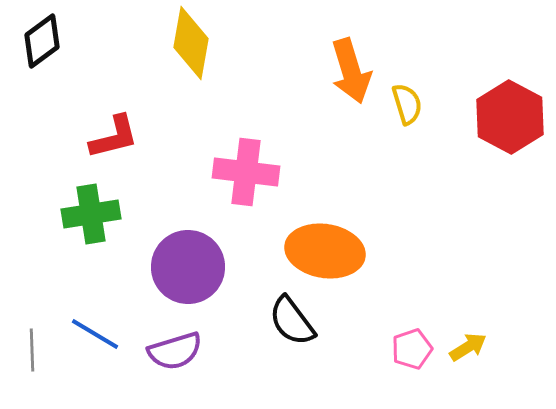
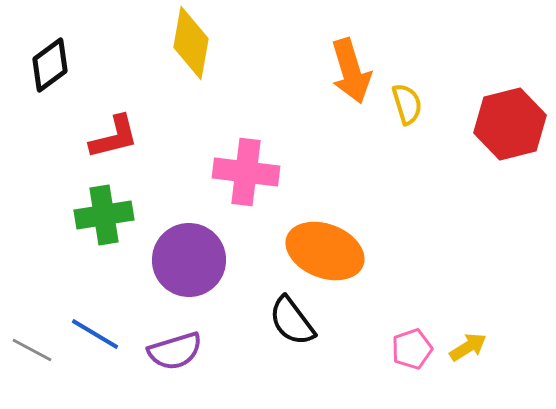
black diamond: moved 8 px right, 24 px down
red hexagon: moved 7 px down; rotated 18 degrees clockwise
green cross: moved 13 px right, 1 px down
orange ellipse: rotated 12 degrees clockwise
purple circle: moved 1 px right, 7 px up
gray line: rotated 60 degrees counterclockwise
